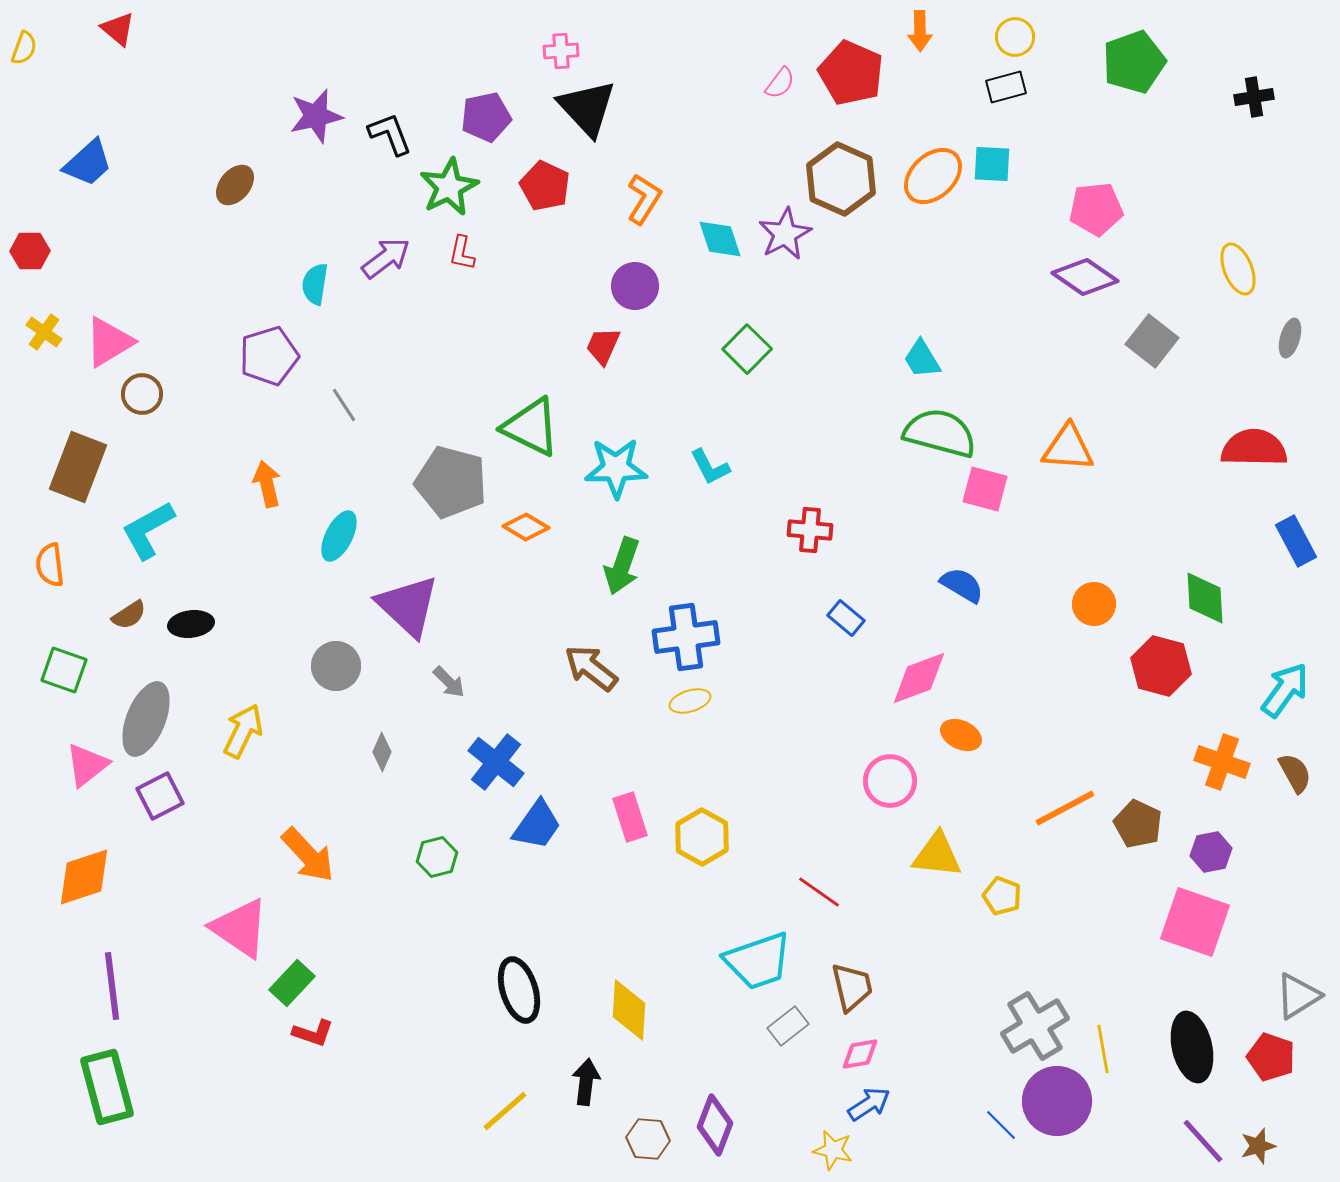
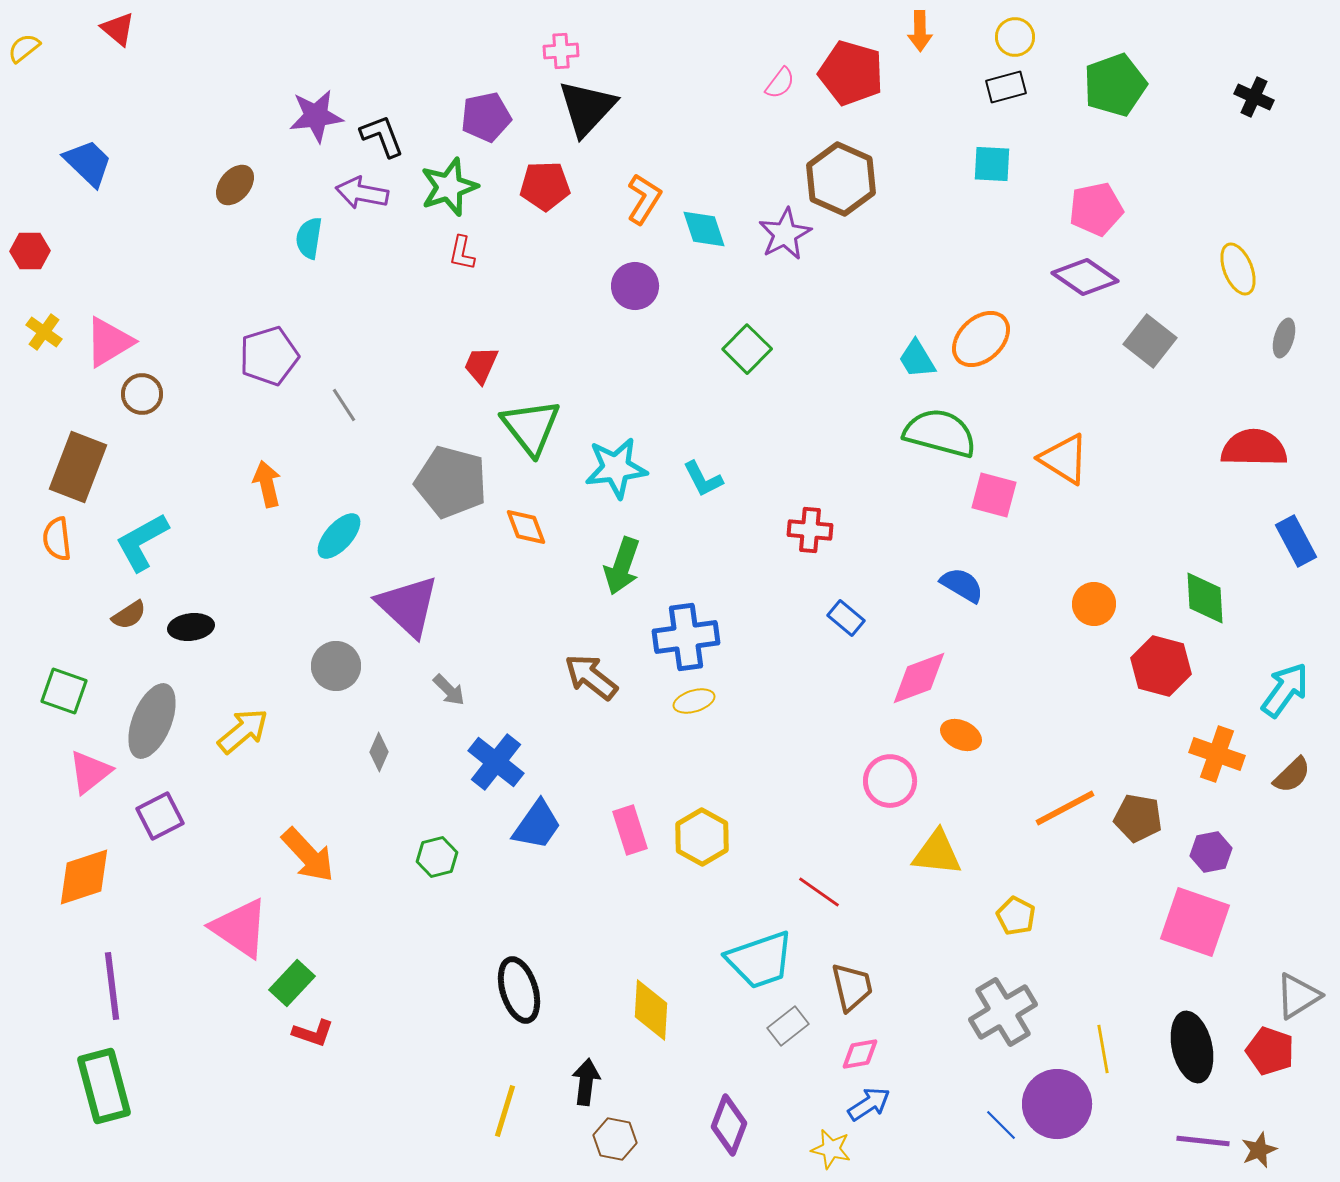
yellow semicircle at (24, 48): rotated 148 degrees counterclockwise
green pentagon at (1134, 62): moved 19 px left, 23 px down
red pentagon at (851, 73): rotated 8 degrees counterclockwise
black cross at (1254, 97): rotated 33 degrees clockwise
black triangle at (587, 108): rotated 26 degrees clockwise
purple star at (316, 116): rotated 6 degrees clockwise
black L-shape at (390, 134): moved 8 px left, 2 px down
blue trapezoid at (88, 163): rotated 94 degrees counterclockwise
orange ellipse at (933, 176): moved 48 px right, 163 px down
red pentagon at (545, 186): rotated 27 degrees counterclockwise
green star at (449, 187): rotated 8 degrees clockwise
pink pentagon at (1096, 209): rotated 6 degrees counterclockwise
cyan diamond at (720, 239): moved 16 px left, 10 px up
purple arrow at (386, 258): moved 24 px left, 65 px up; rotated 132 degrees counterclockwise
cyan semicircle at (315, 284): moved 6 px left, 46 px up
gray ellipse at (1290, 338): moved 6 px left
gray square at (1152, 341): moved 2 px left
red trapezoid at (603, 346): moved 122 px left, 19 px down
cyan trapezoid at (922, 359): moved 5 px left
green triangle at (531, 427): rotated 26 degrees clockwise
orange triangle at (1068, 448): moved 4 px left, 11 px down; rotated 28 degrees clockwise
cyan L-shape at (710, 467): moved 7 px left, 12 px down
cyan star at (616, 468): rotated 6 degrees counterclockwise
pink square at (985, 489): moved 9 px right, 6 px down
orange diamond at (526, 527): rotated 39 degrees clockwise
cyan L-shape at (148, 530): moved 6 px left, 12 px down
cyan ellipse at (339, 536): rotated 15 degrees clockwise
orange semicircle at (50, 565): moved 7 px right, 26 px up
black ellipse at (191, 624): moved 3 px down
brown arrow at (591, 668): moved 9 px down
green square at (64, 670): moved 21 px down
gray arrow at (449, 682): moved 8 px down
yellow ellipse at (690, 701): moved 4 px right
gray ellipse at (146, 719): moved 6 px right, 2 px down
yellow arrow at (243, 731): rotated 24 degrees clockwise
gray diamond at (382, 752): moved 3 px left
orange cross at (1222, 762): moved 5 px left, 8 px up
pink triangle at (87, 765): moved 3 px right, 7 px down
brown semicircle at (1295, 773): moved 3 px left, 2 px down; rotated 75 degrees clockwise
purple square at (160, 796): moved 20 px down
pink rectangle at (630, 817): moved 13 px down
brown pentagon at (1138, 824): moved 6 px up; rotated 15 degrees counterclockwise
yellow triangle at (937, 855): moved 2 px up
yellow pentagon at (1002, 896): moved 14 px right, 20 px down; rotated 6 degrees clockwise
cyan trapezoid at (758, 961): moved 2 px right, 1 px up
yellow diamond at (629, 1010): moved 22 px right
gray cross at (1035, 1026): moved 32 px left, 14 px up
red pentagon at (1271, 1057): moved 1 px left, 6 px up
green rectangle at (107, 1087): moved 3 px left, 1 px up
purple circle at (1057, 1101): moved 3 px down
yellow line at (505, 1111): rotated 32 degrees counterclockwise
purple diamond at (715, 1125): moved 14 px right
brown hexagon at (648, 1139): moved 33 px left; rotated 6 degrees clockwise
purple line at (1203, 1141): rotated 42 degrees counterclockwise
brown star at (1258, 1146): moved 1 px right, 4 px down; rotated 6 degrees counterclockwise
yellow star at (833, 1150): moved 2 px left, 1 px up
